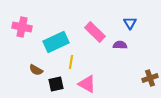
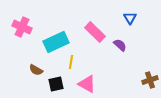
blue triangle: moved 5 px up
pink cross: rotated 12 degrees clockwise
purple semicircle: rotated 40 degrees clockwise
brown cross: moved 2 px down
